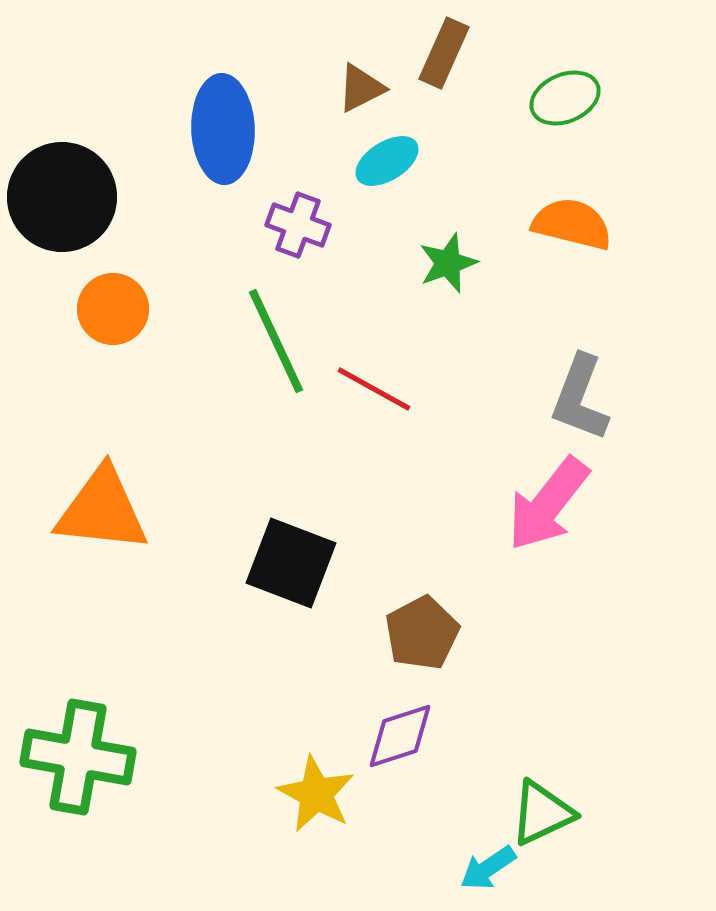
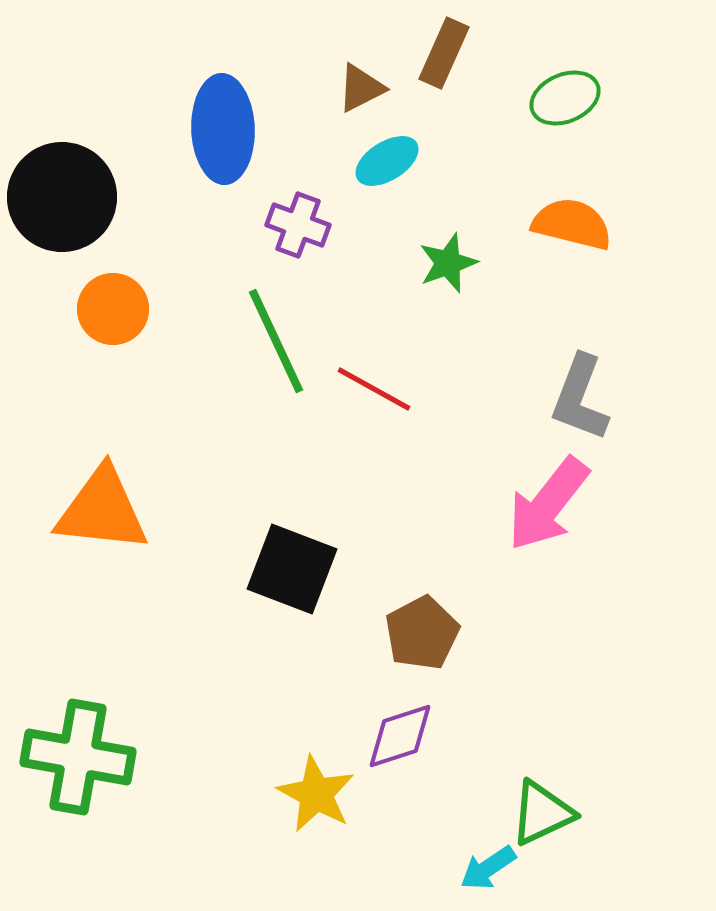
black square: moved 1 px right, 6 px down
